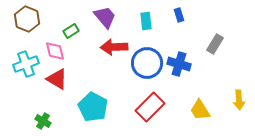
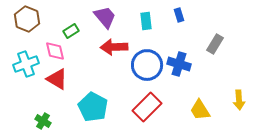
blue circle: moved 2 px down
red rectangle: moved 3 px left
